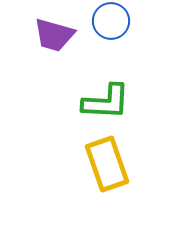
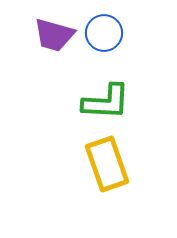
blue circle: moved 7 px left, 12 px down
